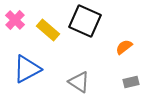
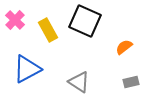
yellow rectangle: rotated 20 degrees clockwise
